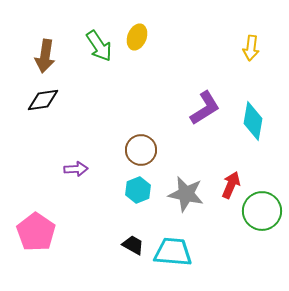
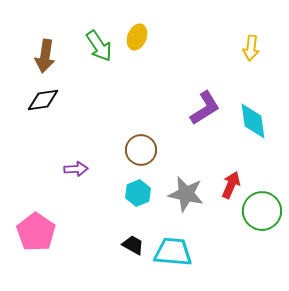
cyan diamond: rotated 18 degrees counterclockwise
cyan hexagon: moved 3 px down
